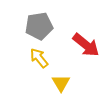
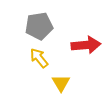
red arrow: rotated 44 degrees counterclockwise
